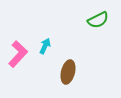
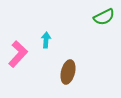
green semicircle: moved 6 px right, 3 px up
cyan arrow: moved 1 px right, 6 px up; rotated 21 degrees counterclockwise
